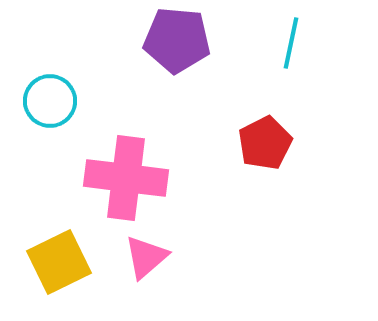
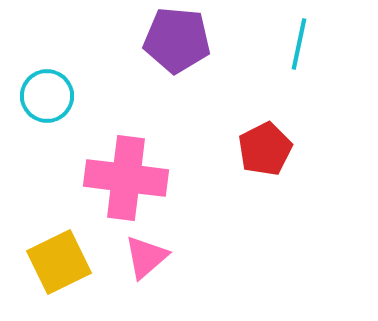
cyan line: moved 8 px right, 1 px down
cyan circle: moved 3 px left, 5 px up
red pentagon: moved 6 px down
